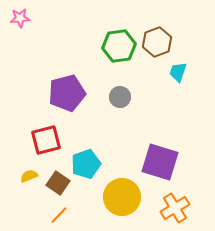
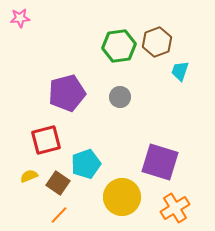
cyan trapezoid: moved 2 px right, 1 px up
